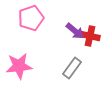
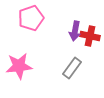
purple arrow: rotated 60 degrees clockwise
